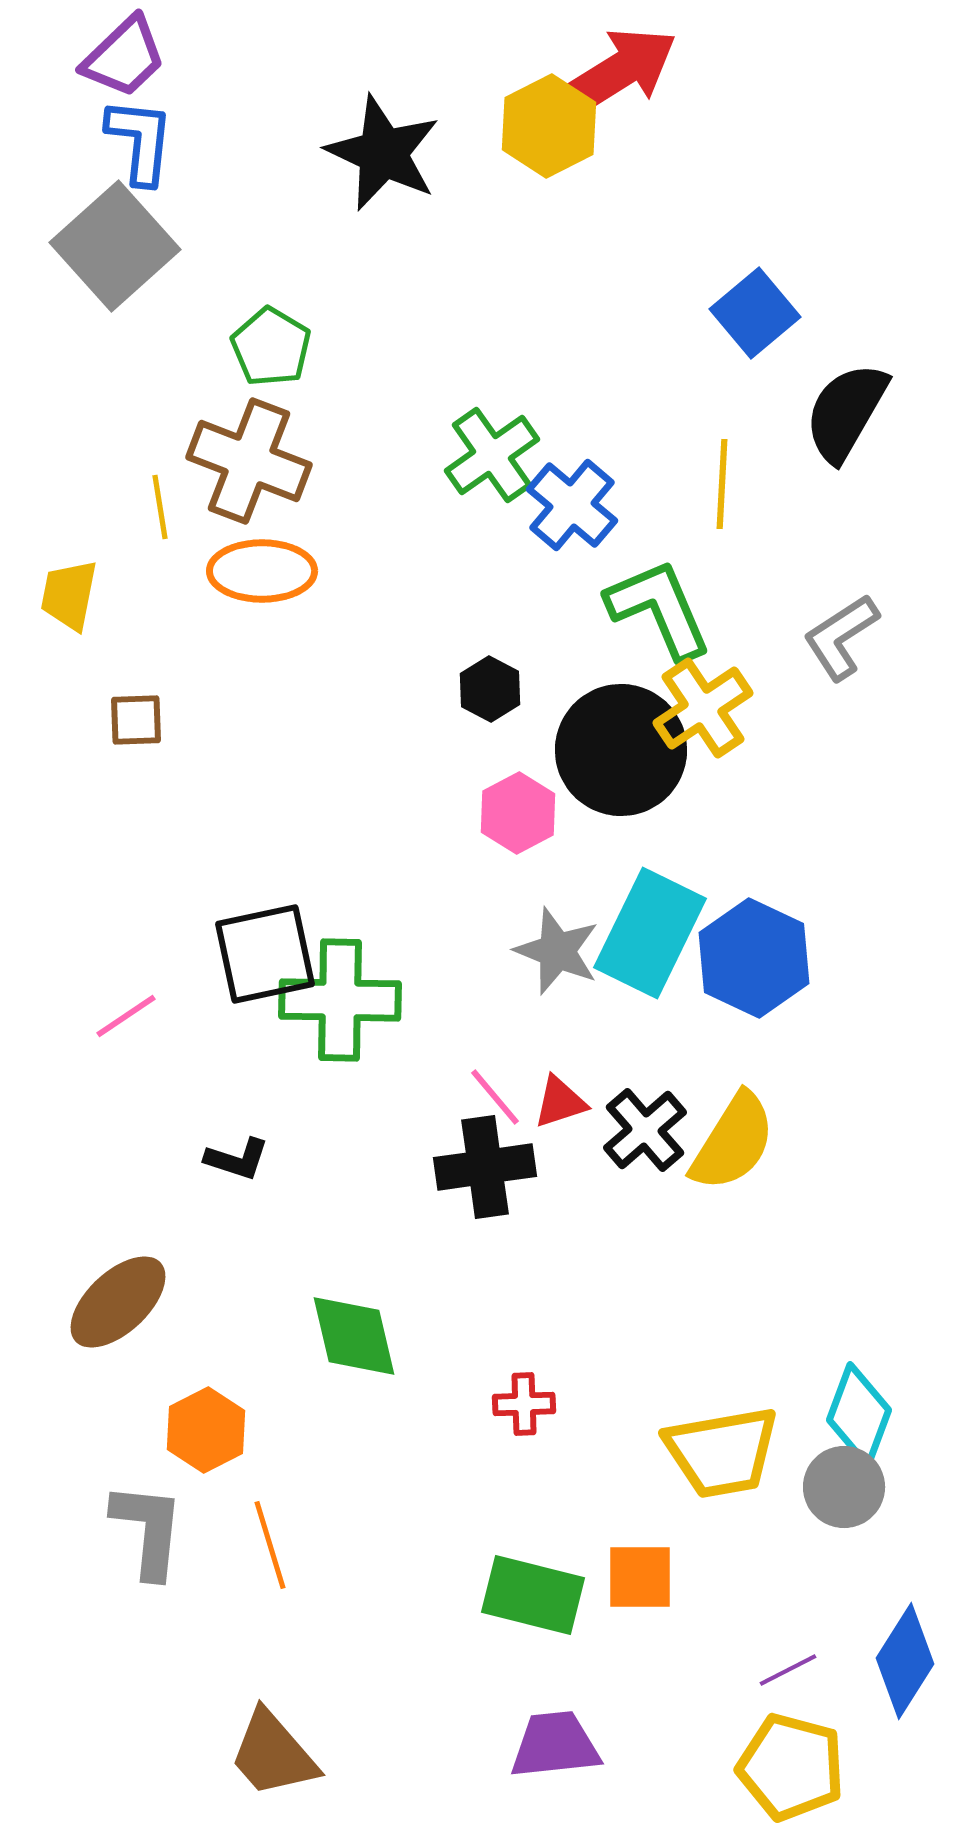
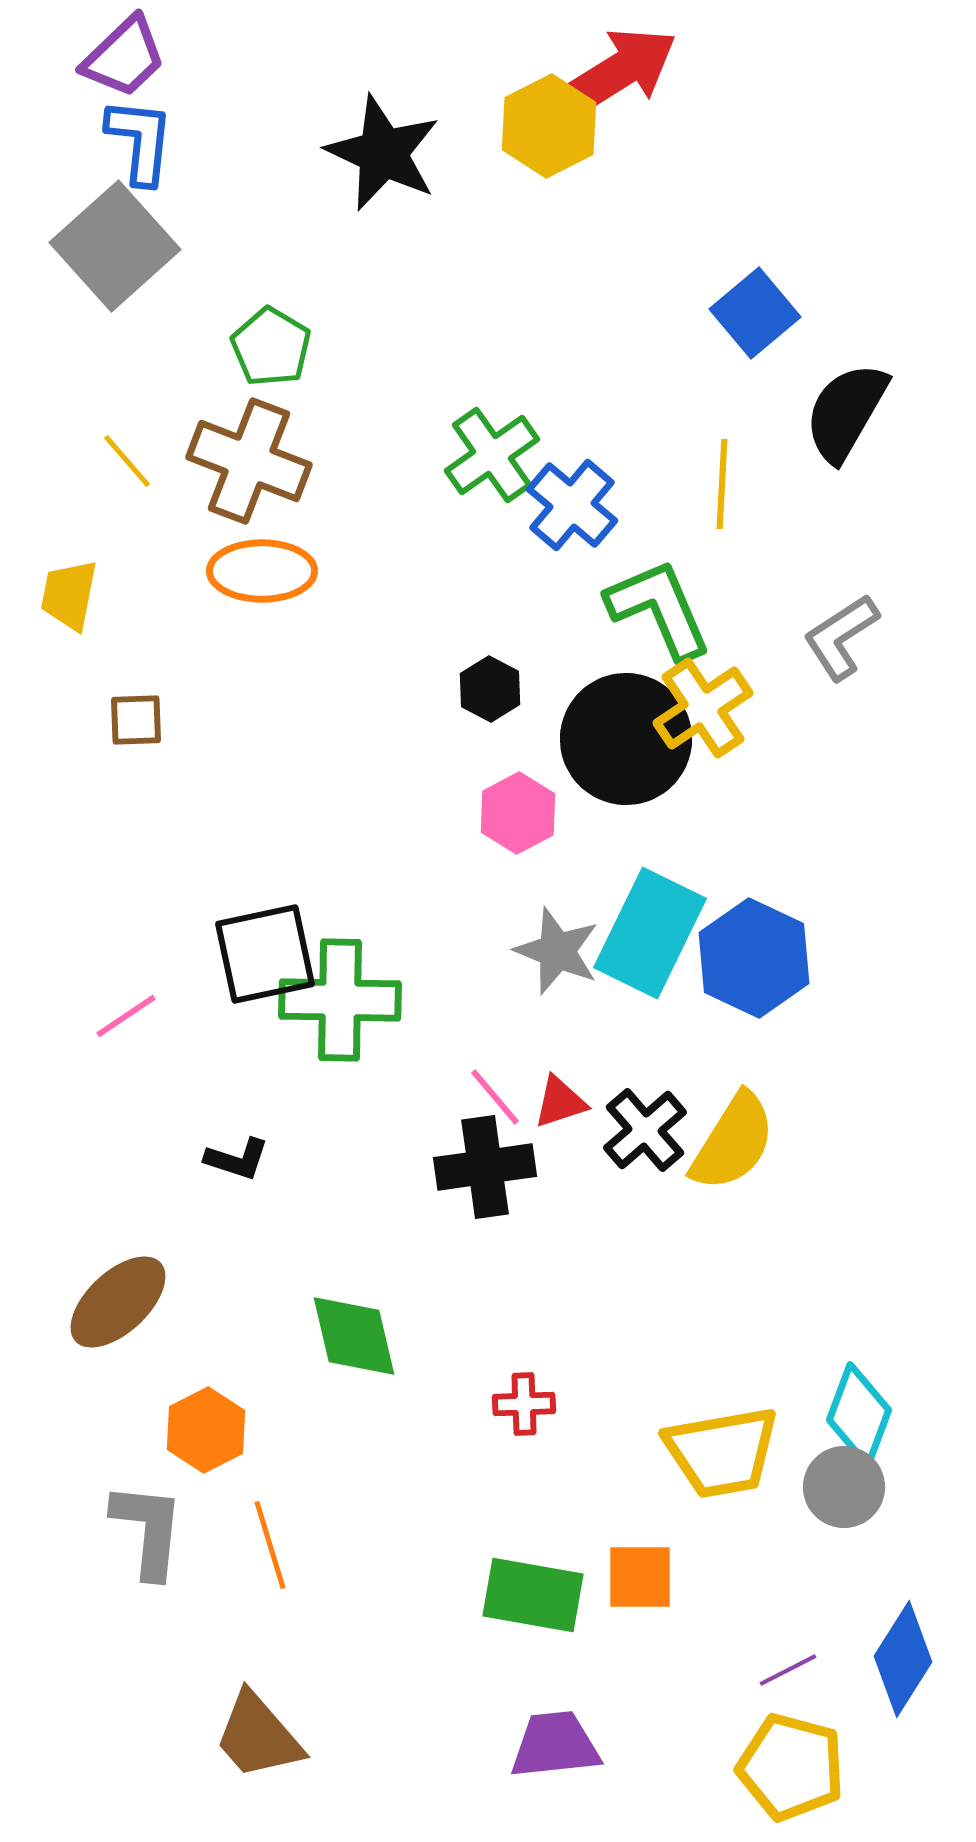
yellow line at (160, 507): moved 33 px left, 46 px up; rotated 32 degrees counterclockwise
black circle at (621, 750): moved 5 px right, 11 px up
green rectangle at (533, 1595): rotated 4 degrees counterclockwise
blue diamond at (905, 1661): moved 2 px left, 2 px up
brown trapezoid at (273, 1754): moved 15 px left, 18 px up
